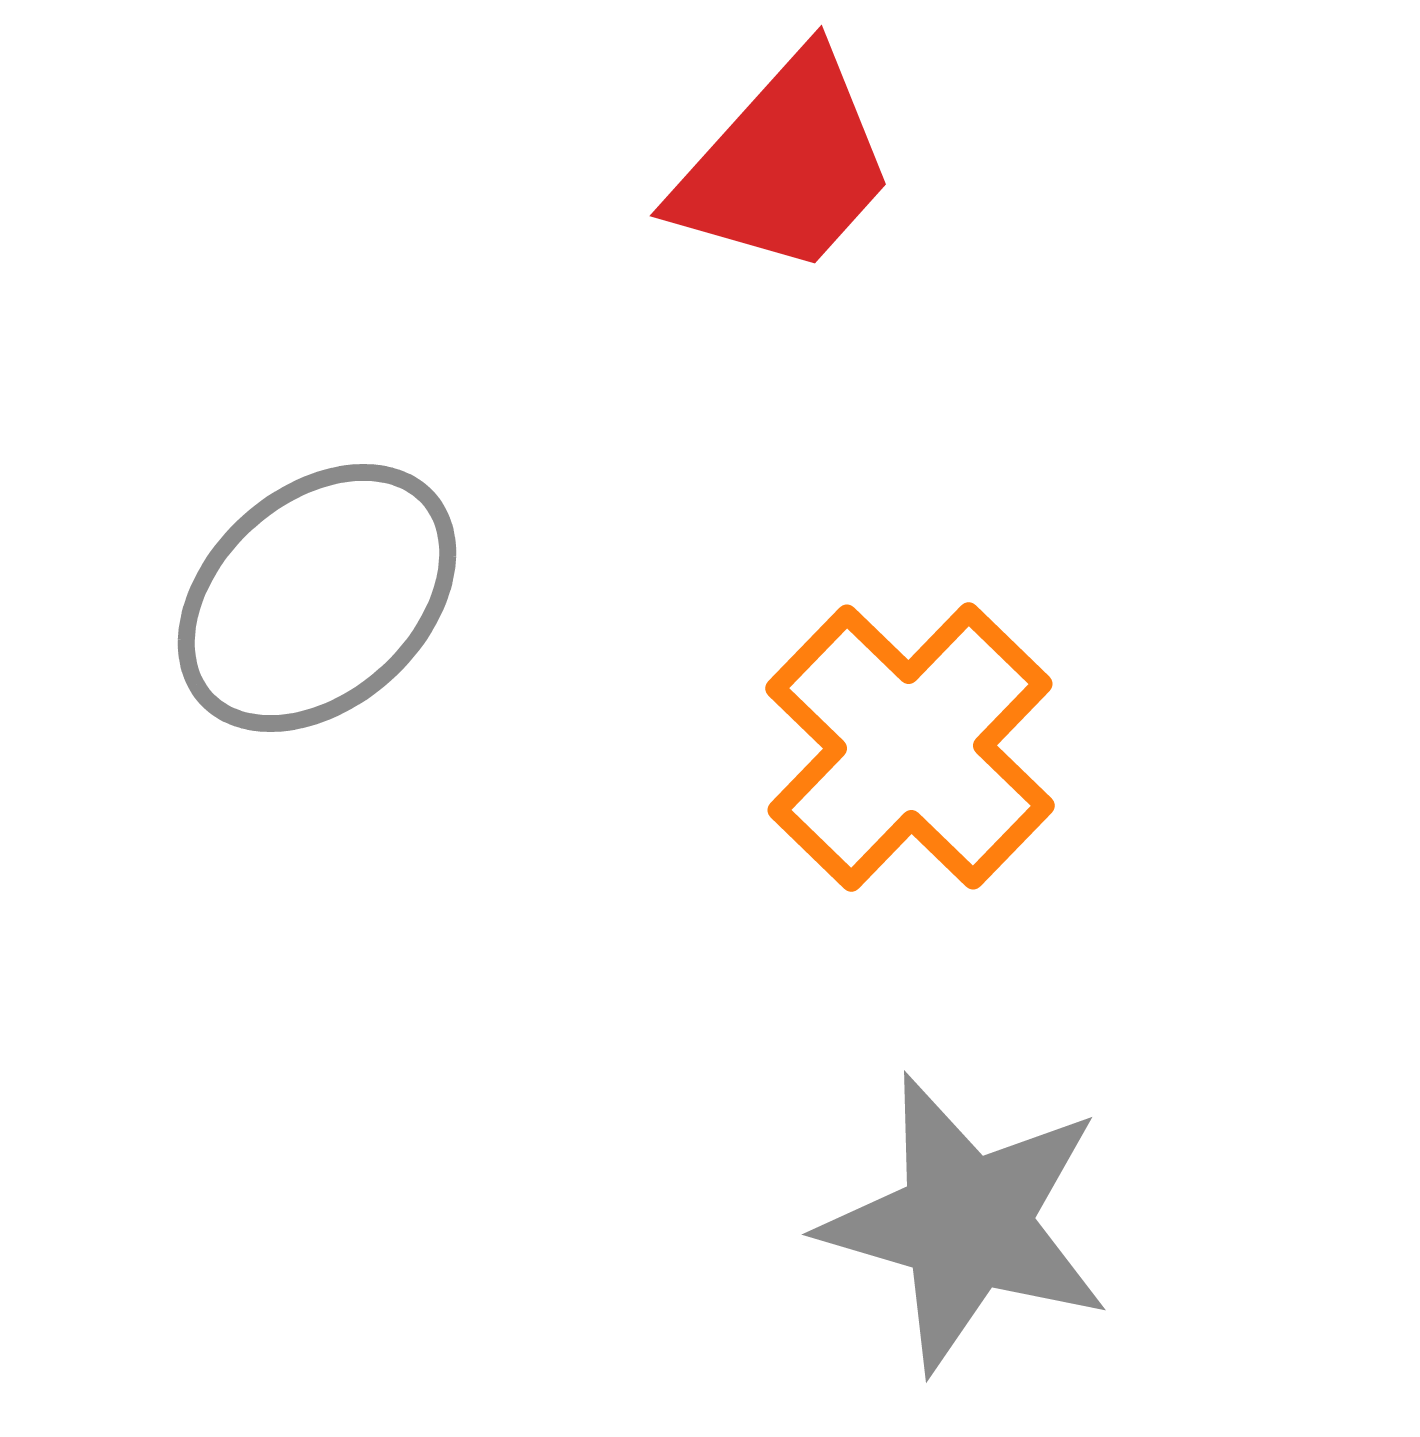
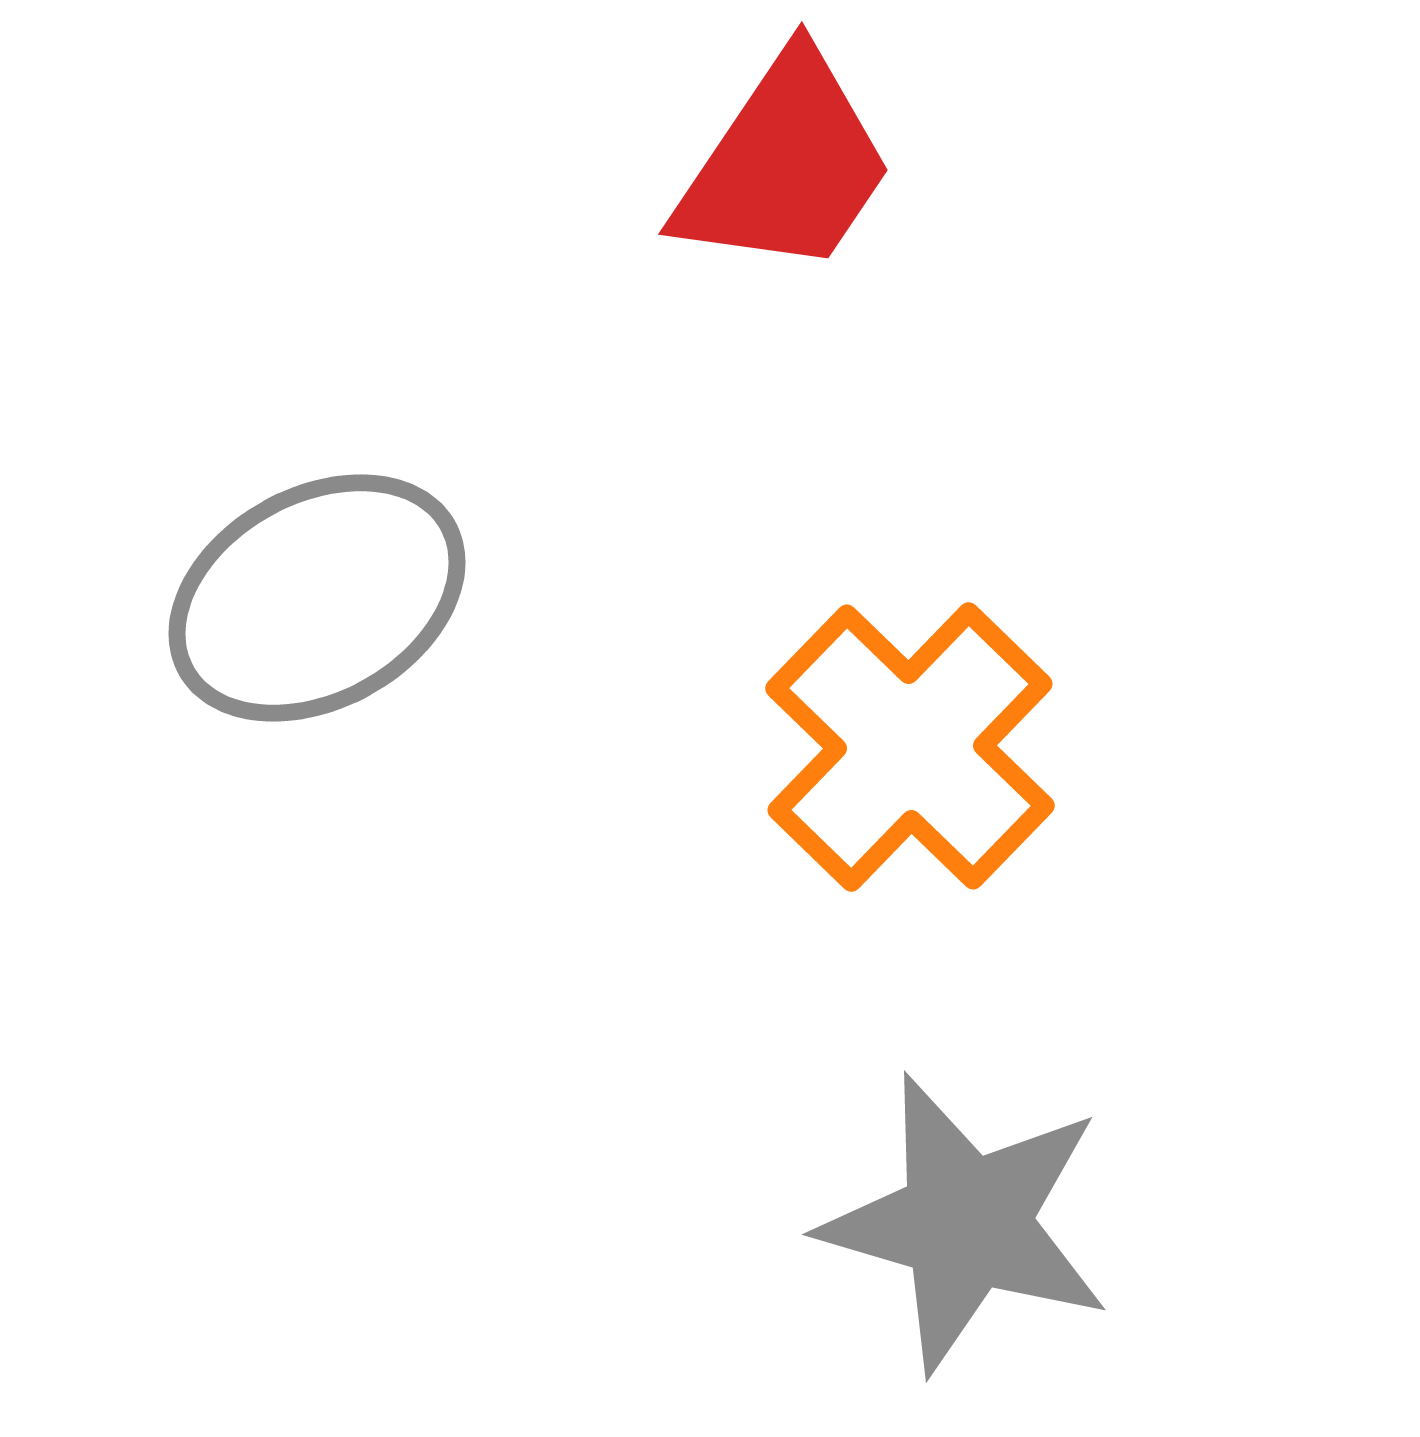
red trapezoid: rotated 8 degrees counterclockwise
gray ellipse: rotated 13 degrees clockwise
